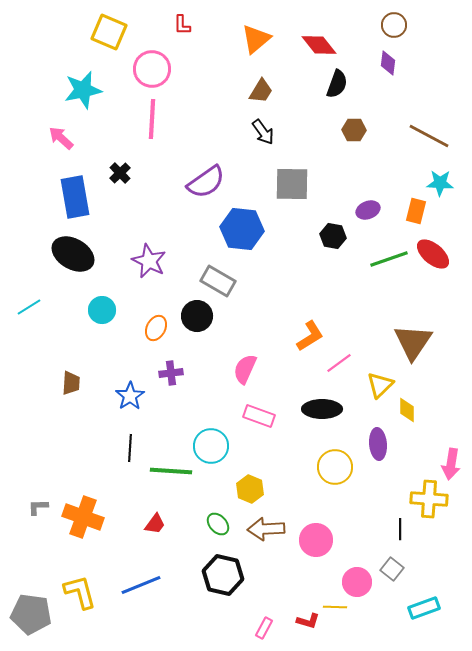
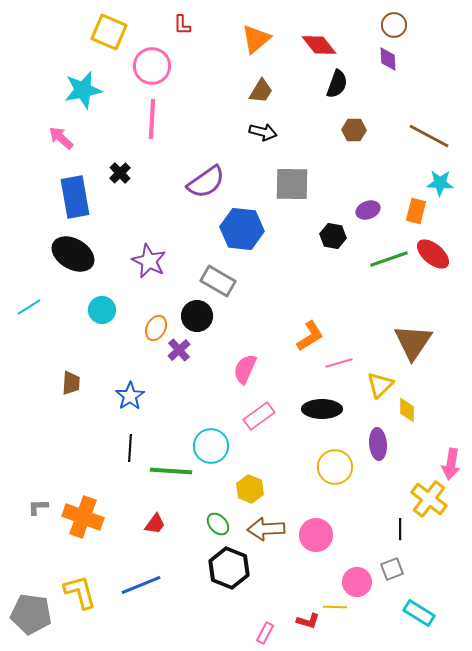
purple diamond at (388, 63): moved 4 px up; rotated 10 degrees counterclockwise
pink circle at (152, 69): moved 3 px up
black arrow at (263, 132): rotated 40 degrees counterclockwise
pink line at (339, 363): rotated 20 degrees clockwise
purple cross at (171, 373): moved 8 px right, 23 px up; rotated 35 degrees counterclockwise
pink rectangle at (259, 416): rotated 56 degrees counterclockwise
yellow cross at (429, 499): rotated 33 degrees clockwise
pink circle at (316, 540): moved 5 px up
gray square at (392, 569): rotated 30 degrees clockwise
black hexagon at (223, 575): moved 6 px right, 7 px up; rotated 9 degrees clockwise
cyan rectangle at (424, 608): moved 5 px left, 5 px down; rotated 52 degrees clockwise
pink rectangle at (264, 628): moved 1 px right, 5 px down
